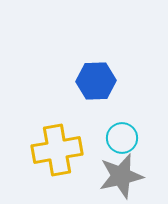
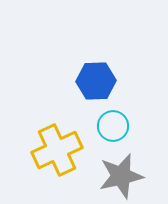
cyan circle: moved 9 px left, 12 px up
yellow cross: rotated 15 degrees counterclockwise
